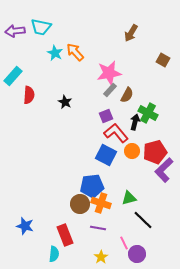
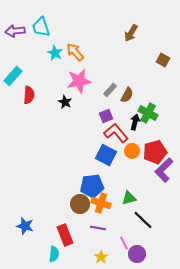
cyan trapezoid: rotated 60 degrees clockwise
pink star: moved 30 px left, 8 px down
